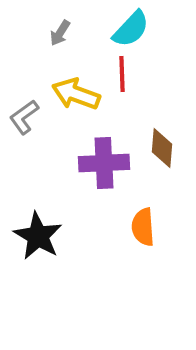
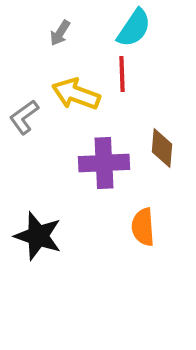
cyan semicircle: moved 3 px right, 1 px up; rotated 9 degrees counterclockwise
black star: rotated 12 degrees counterclockwise
